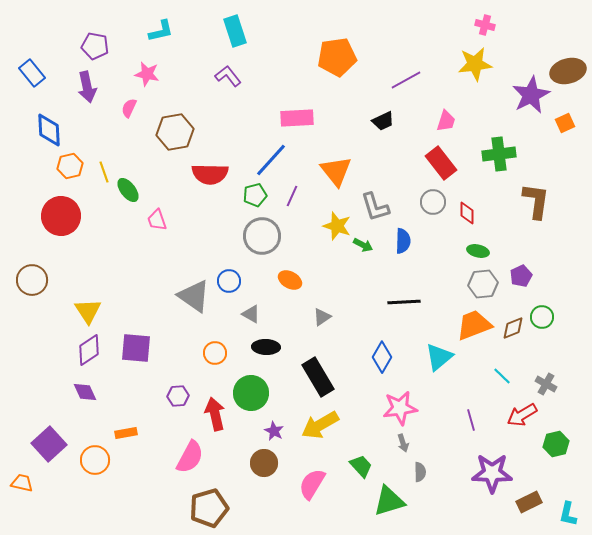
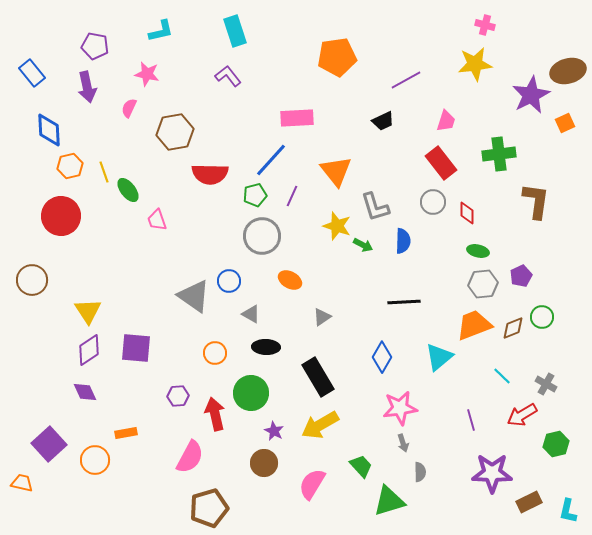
cyan L-shape at (568, 514): moved 3 px up
